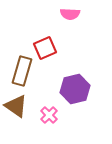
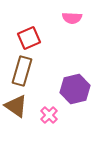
pink semicircle: moved 2 px right, 4 px down
red square: moved 16 px left, 10 px up
